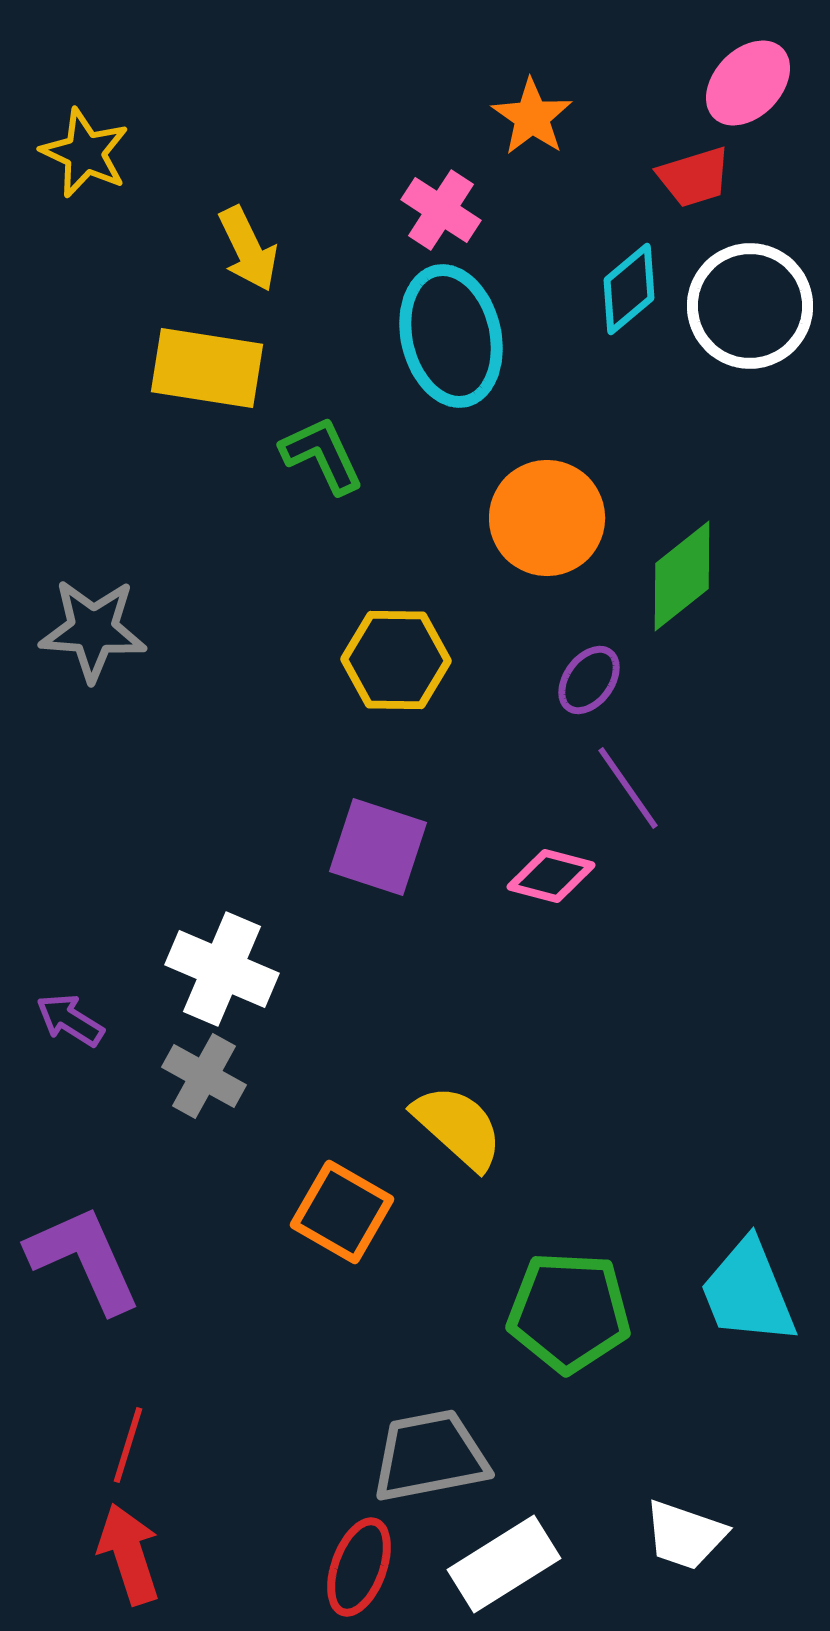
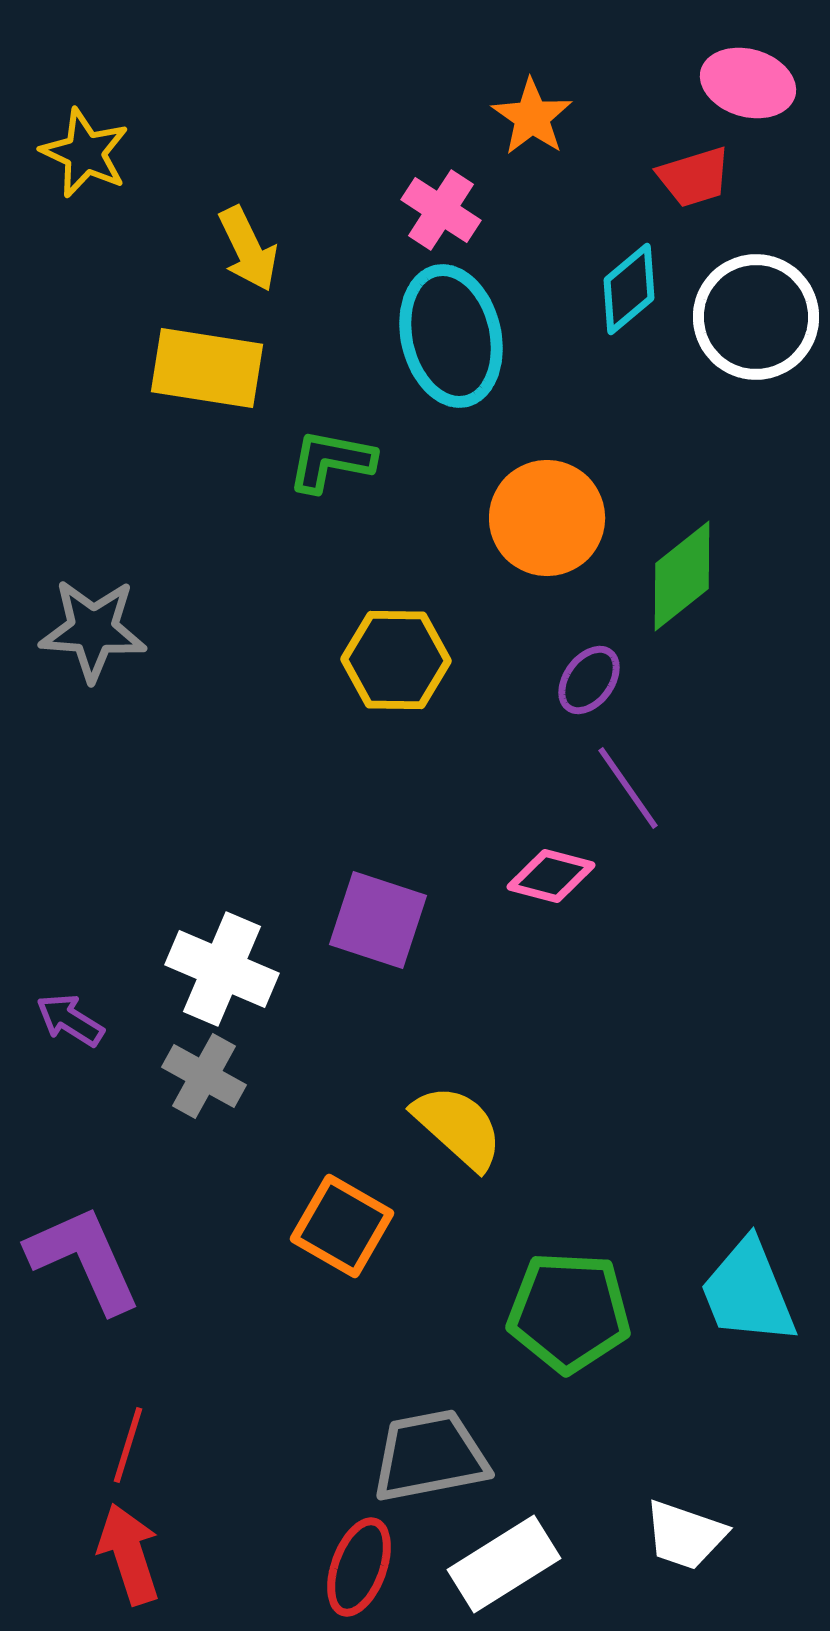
pink ellipse: rotated 62 degrees clockwise
white circle: moved 6 px right, 11 px down
green L-shape: moved 9 px right, 6 px down; rotated 54 degrees counterclockwise
purple square: moved 73 px down
orange square: moved 14 px down
